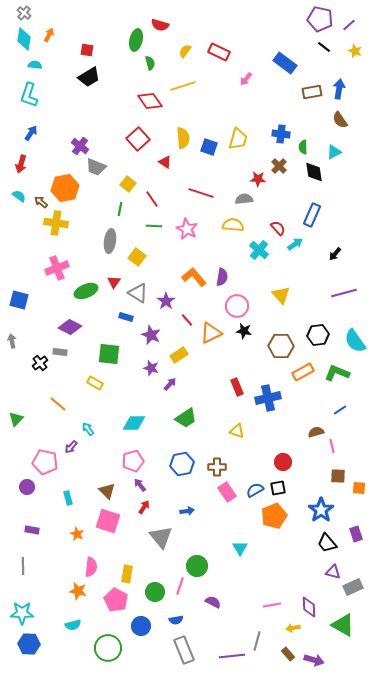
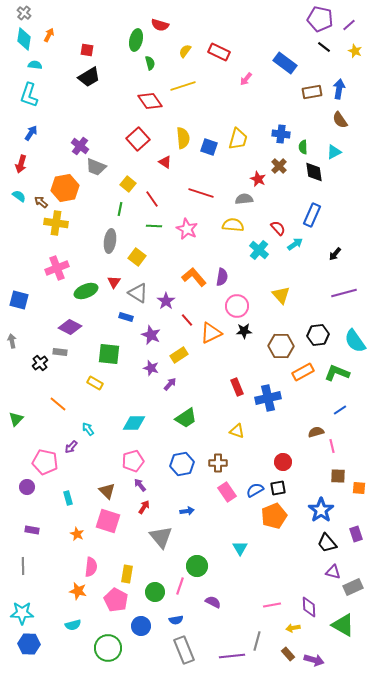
red star at (258, 179): rotated 21 degrees clockwise
black star at (244, 331): rotated 14 degrees counterclockwise
brown cross at (217, 467): moved 1 px right, 4 px up
